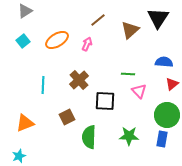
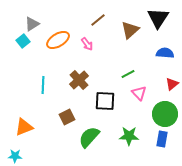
gray triangle: moved 7 px right, 13 px down
orange ellipse: moved 1 px right
pink arrow: rotated 120 degrees clockwise
blue semicircle: moved 1 px right, 9 px up
green line: rotated 32 degrees counterclockwise
pink triangle: moved 2 px down
green circle: moved 2 px left, 1 px up
orange triangle: moved 1 px left, 4 px down
green semicircle: rotated 40 degrees clockwise
cyan star: moved 4 px left; rotated 24 degrees clockwise
